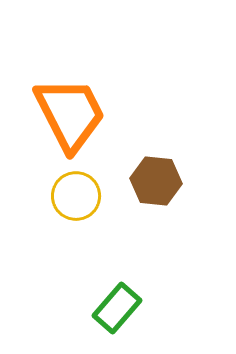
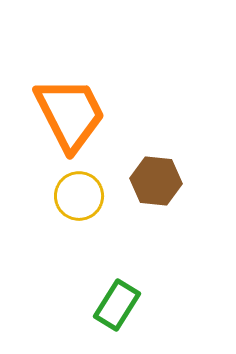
yellow circle: moved 3 px right
green rectangle: moved 3 px up; rotated 9 degrees counterclockwise
